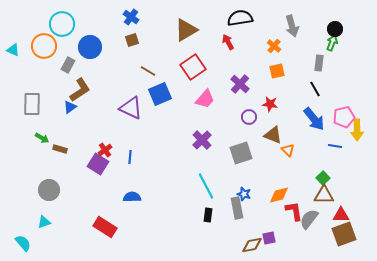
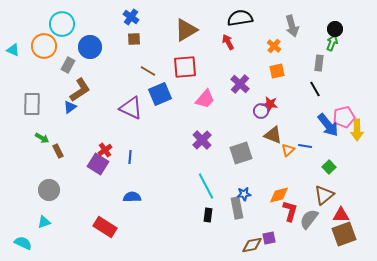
brown square at (132, 40): moved 2 px right, 1 px up; rotated 16 degrees clockwise
red square at (193, 67): moved 8 px left; rotated 30 degrees clockwise
purple circle at (249, 117): moved 12 px right, 6 px up
blue arrow at (314, 119): moved 14 px right, 6 px down
blue line at (335, 146): moved 30 px left
brown rectangle at (60, 149): moved 2 px left, 2 px down; rotated 48 degrees clockwise
orange triangle at (288, 150): rotated 32 degrees clockwise
green square at (323, 178): moved 6 px right, 11 px up
blue star at (244, 194): rotated 24 degrees counterclockwise
brown triangle at (324, 195): rotated 40 degrees counterclockwise
red L-shape at (294, 211): moved 4 px left; rotated 25 degrees clockwise
cyan semicircle at (23, 243): rotated 24 degrees counterclockwise
